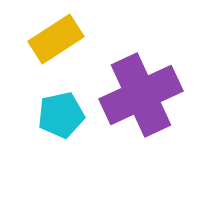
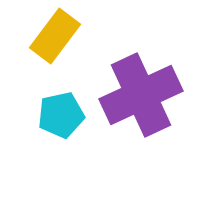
yellow rectangle: moved 1 px left, 3 px up; rotated 20 degrees counterclockwise
